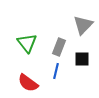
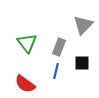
black square: moved 4 px down
red semicircle: moved 3 px left, 1 px down
